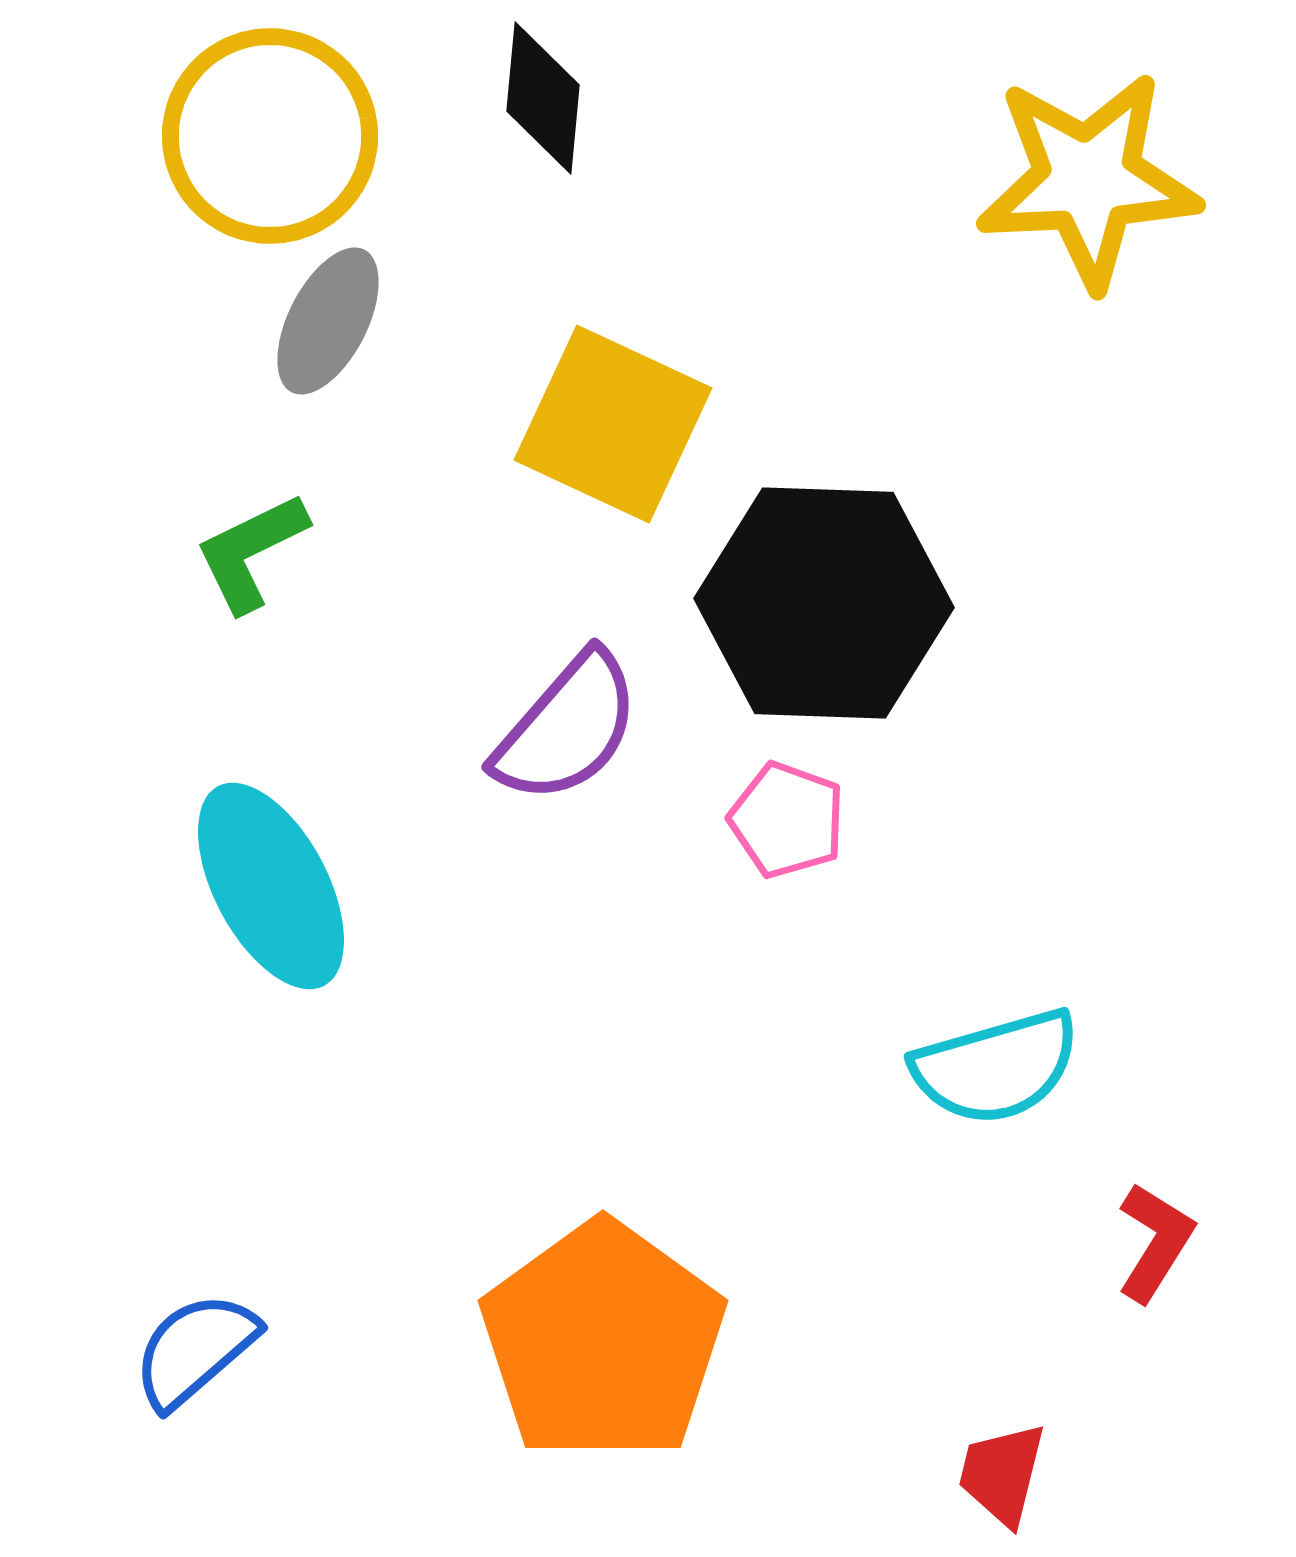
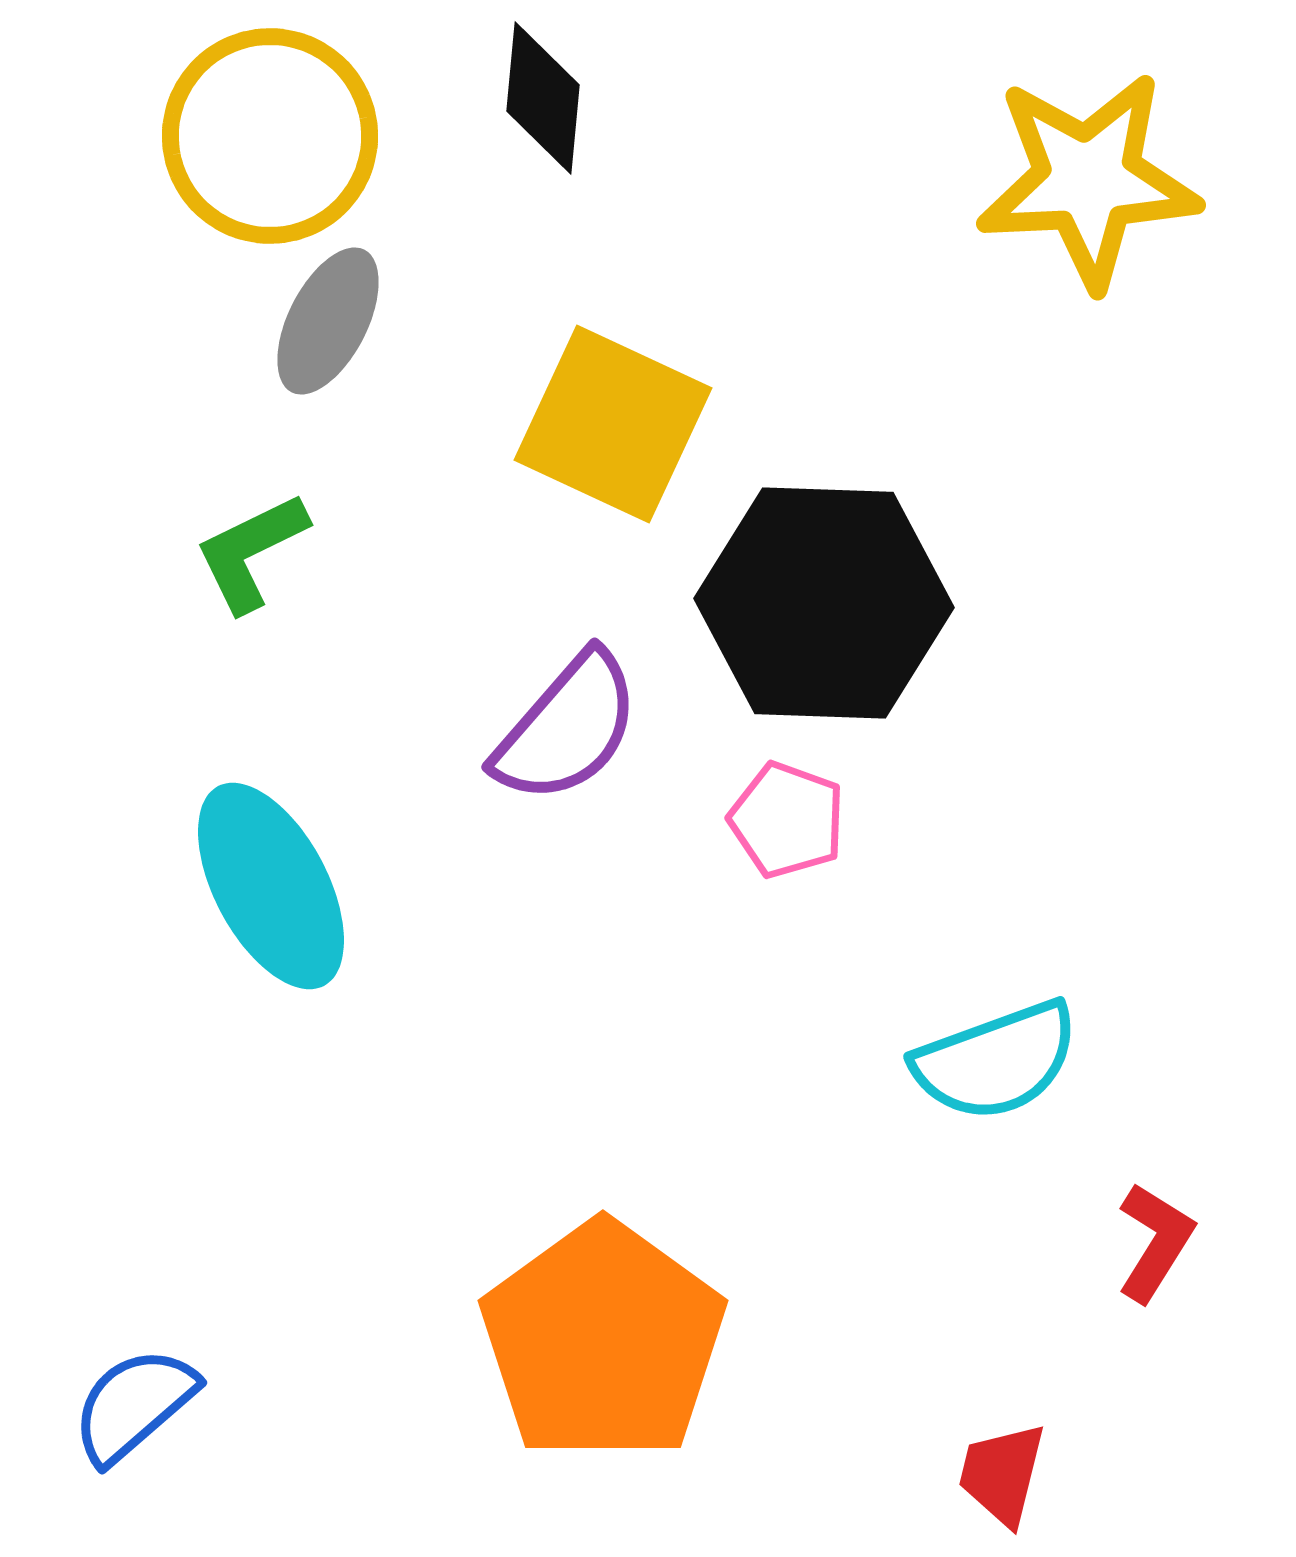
cyan semicircle: moved 6 px up; rotated 4 degrees counterclockwise
blue semicircle: moved 61 px left, 55 px down
